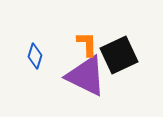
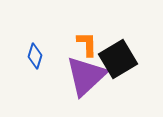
black square: moved 1 px left, 4 px down; rotated 6 degrees counterclockwise
purple triangle: rotated 51 degrees clockwise
